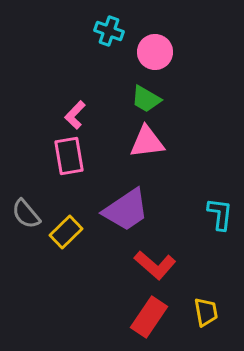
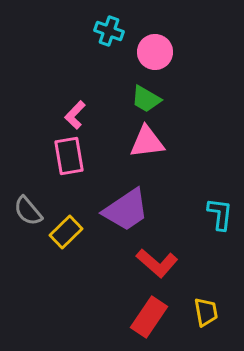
gray semicircle: moved 2 px right, 3 px up
red L-shape: moved 2 px right, 2 px up
